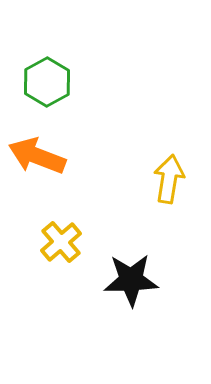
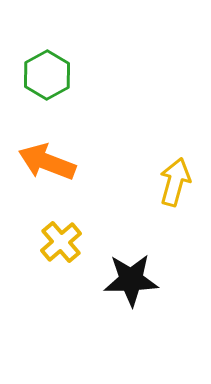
green hexagon: moved 7 px up
orange arrow: moved 10 px right, 6 px down
yellow arrow: moved 6 px right, 3 px down; rotated 6 degrees clockwise
